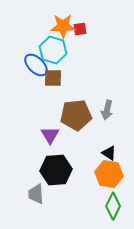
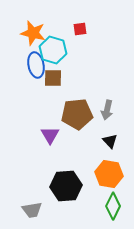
orange star: moved 30 px left, 7 px down; rotated 15 degrees clockwise
blue ellipse: rotated 35 degrees clockwise
brown pentagon: moved 1 px right, 1 px up
black triangle: moved 1 px right, 12 px up; rotated 14 degrees clockwise
black hexagon: moved 10 px right, 16 px down
gray trapezoid: moved 4 px left, 16 px down; rotated 95 degrees counterclockwise
